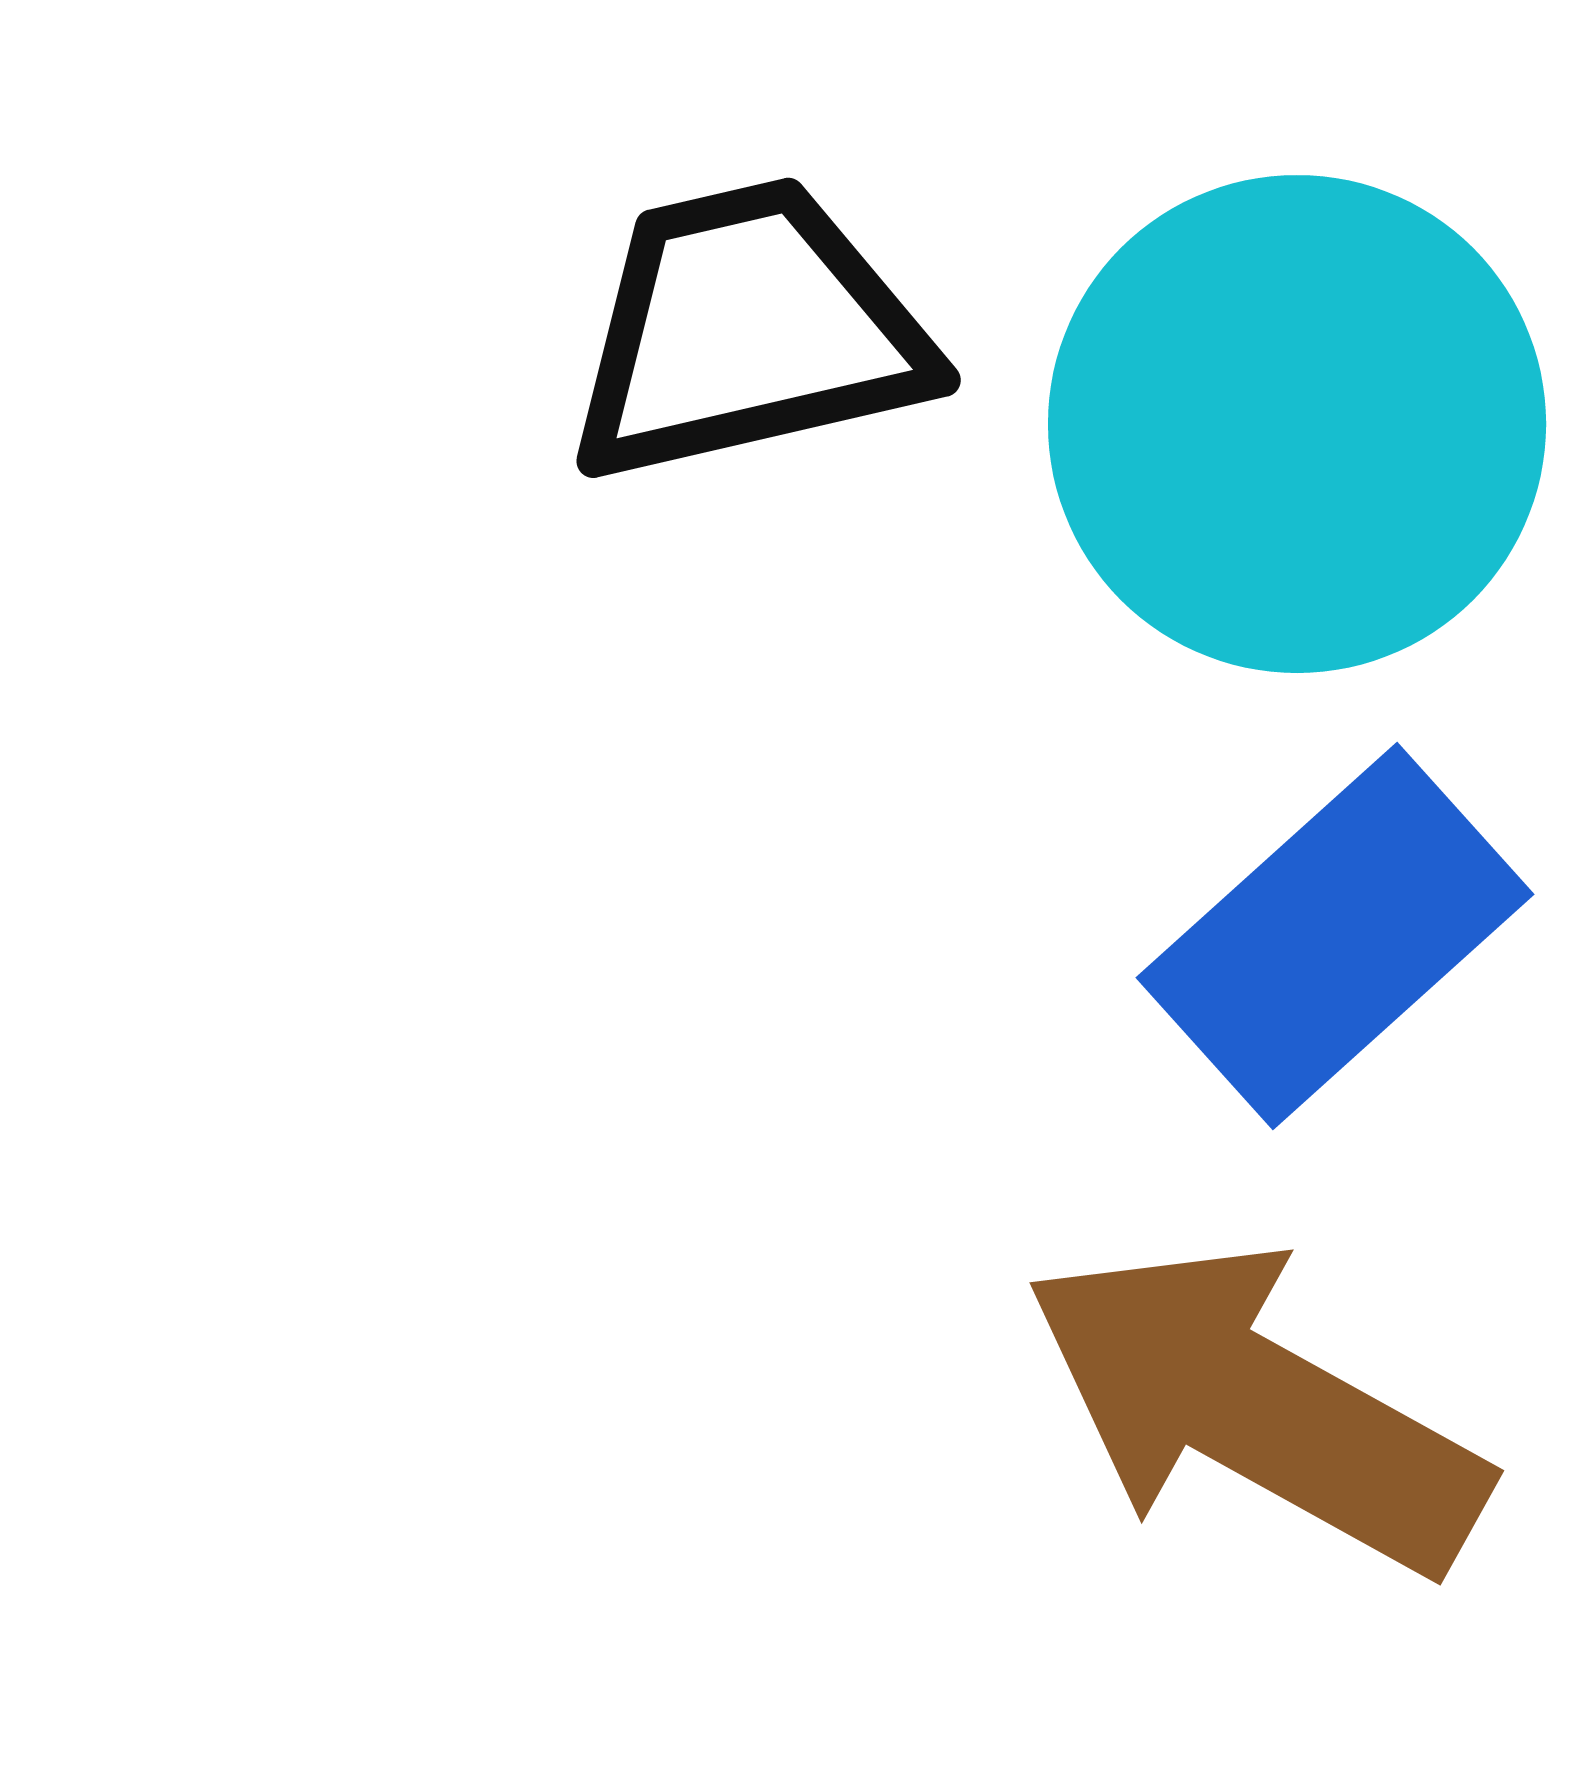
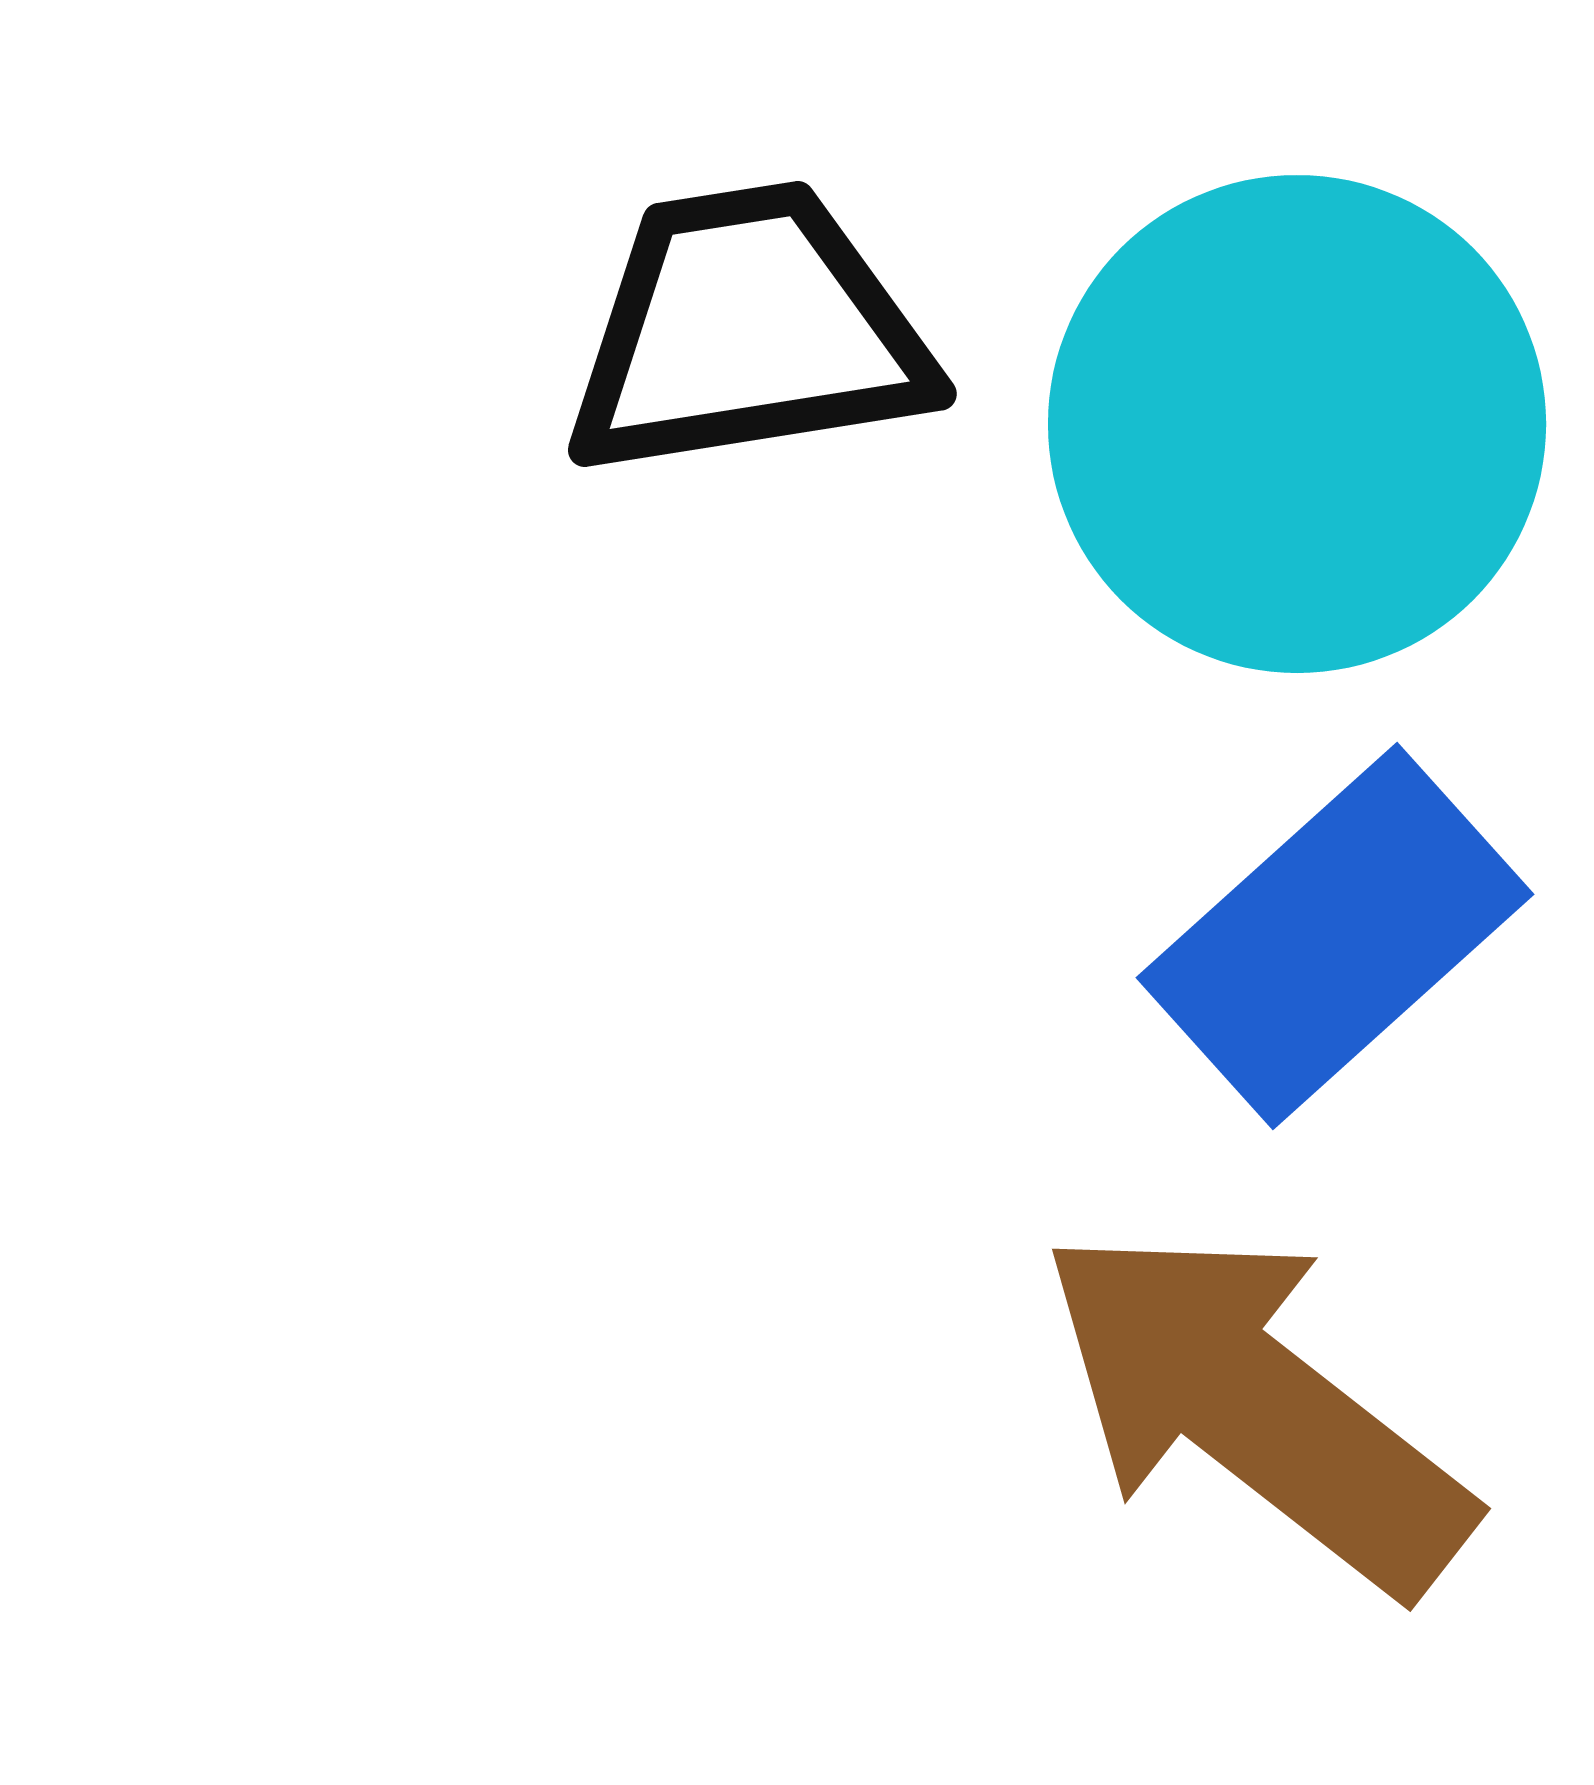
black trapezoid: rotated 4 degrees clockwise
brown arrow: rotated 9 degrees clockwise
